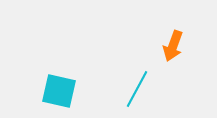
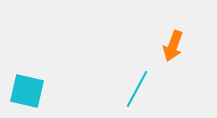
cyan square: moved 32 px left
